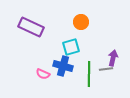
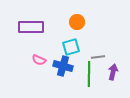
orange circle: moved 4 px left
purple rectangle: rotated 25 degrees counterclockwise
purple arrow: moved 14 px down
gray line: moved 8 px left, 12 px up
pink semicircle: moved 4 px left, 14 px up
